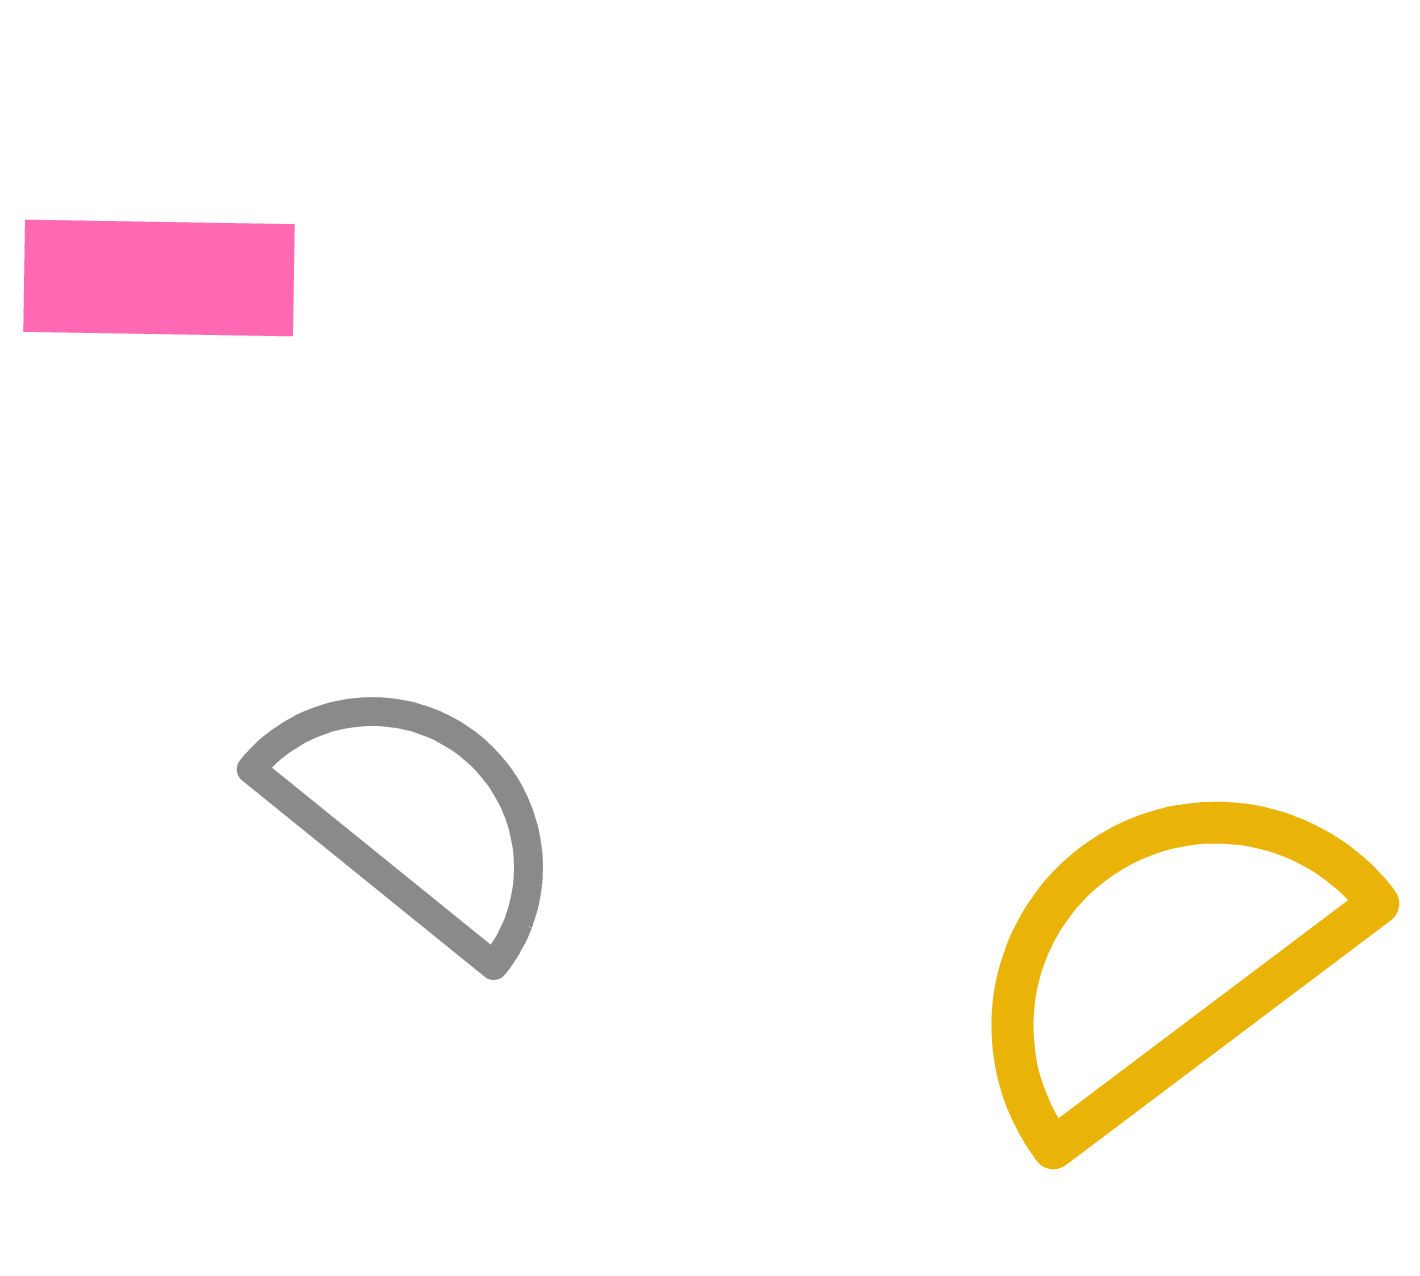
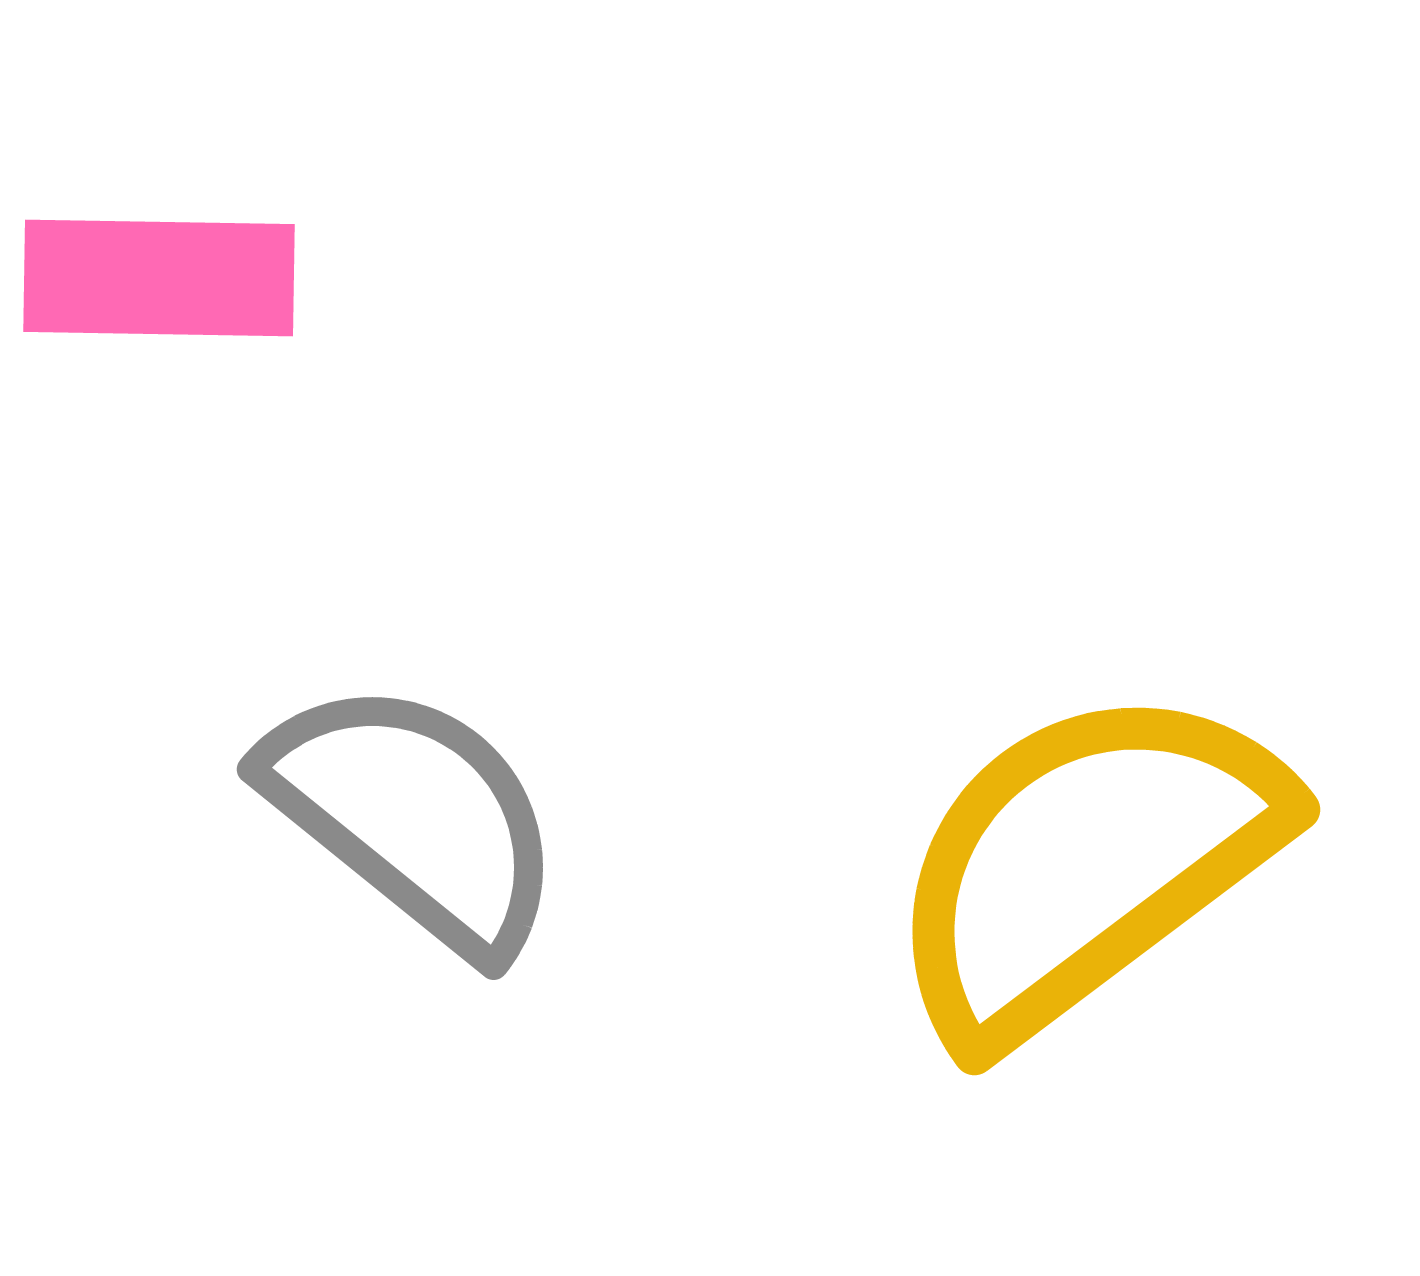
yellow semicircle: moved 79 px left, 94 px up
